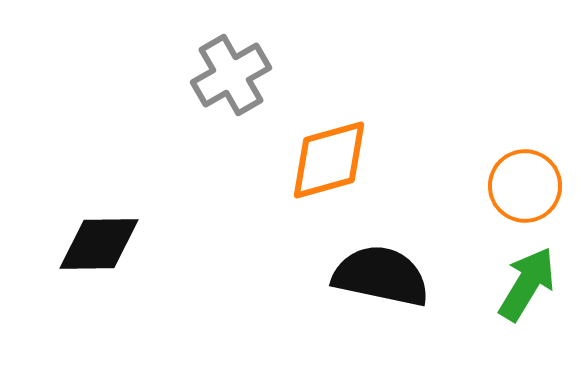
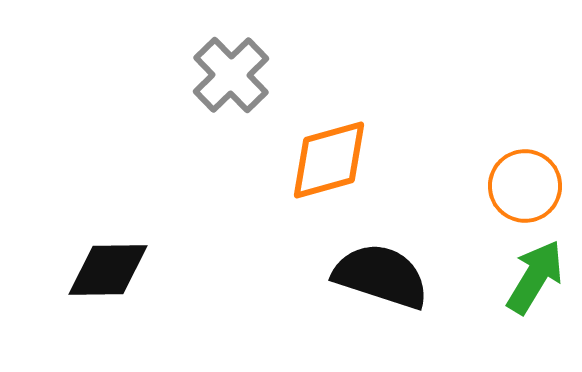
gray cross: rotated 14 degrees counterclockwise
black diamond: moved 9 px right, 26 px down
black semicircle: rotated 6 degrees clockwise
green arrow: moved 8 px right, 7 px up
